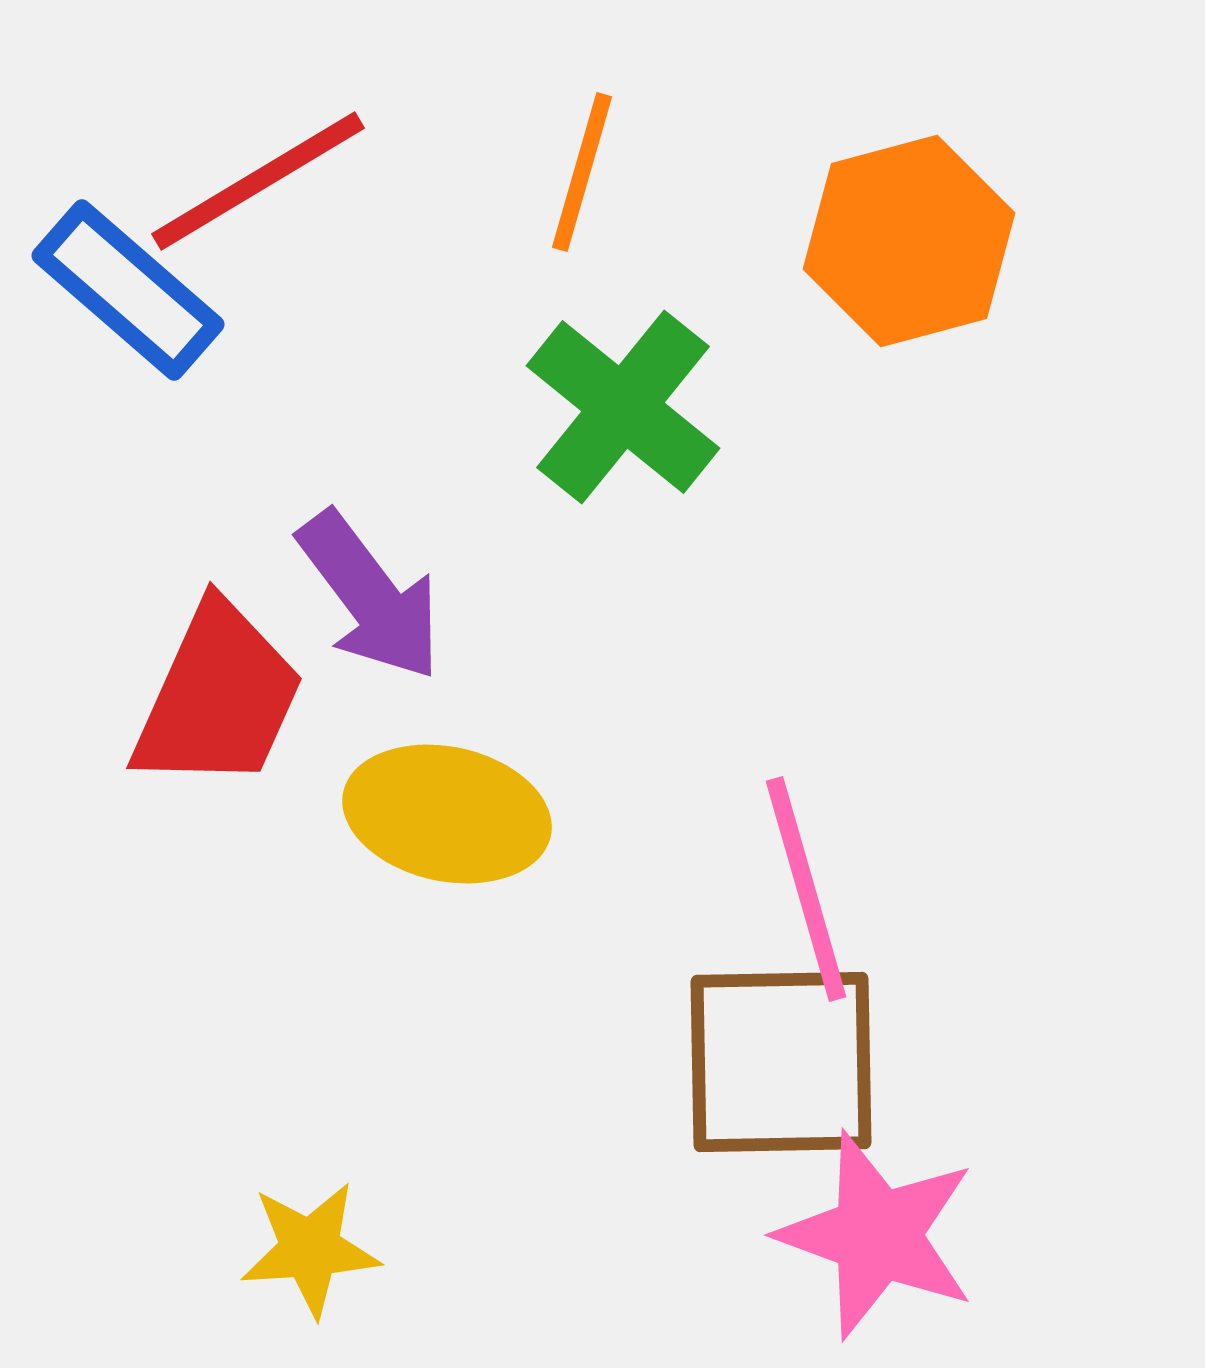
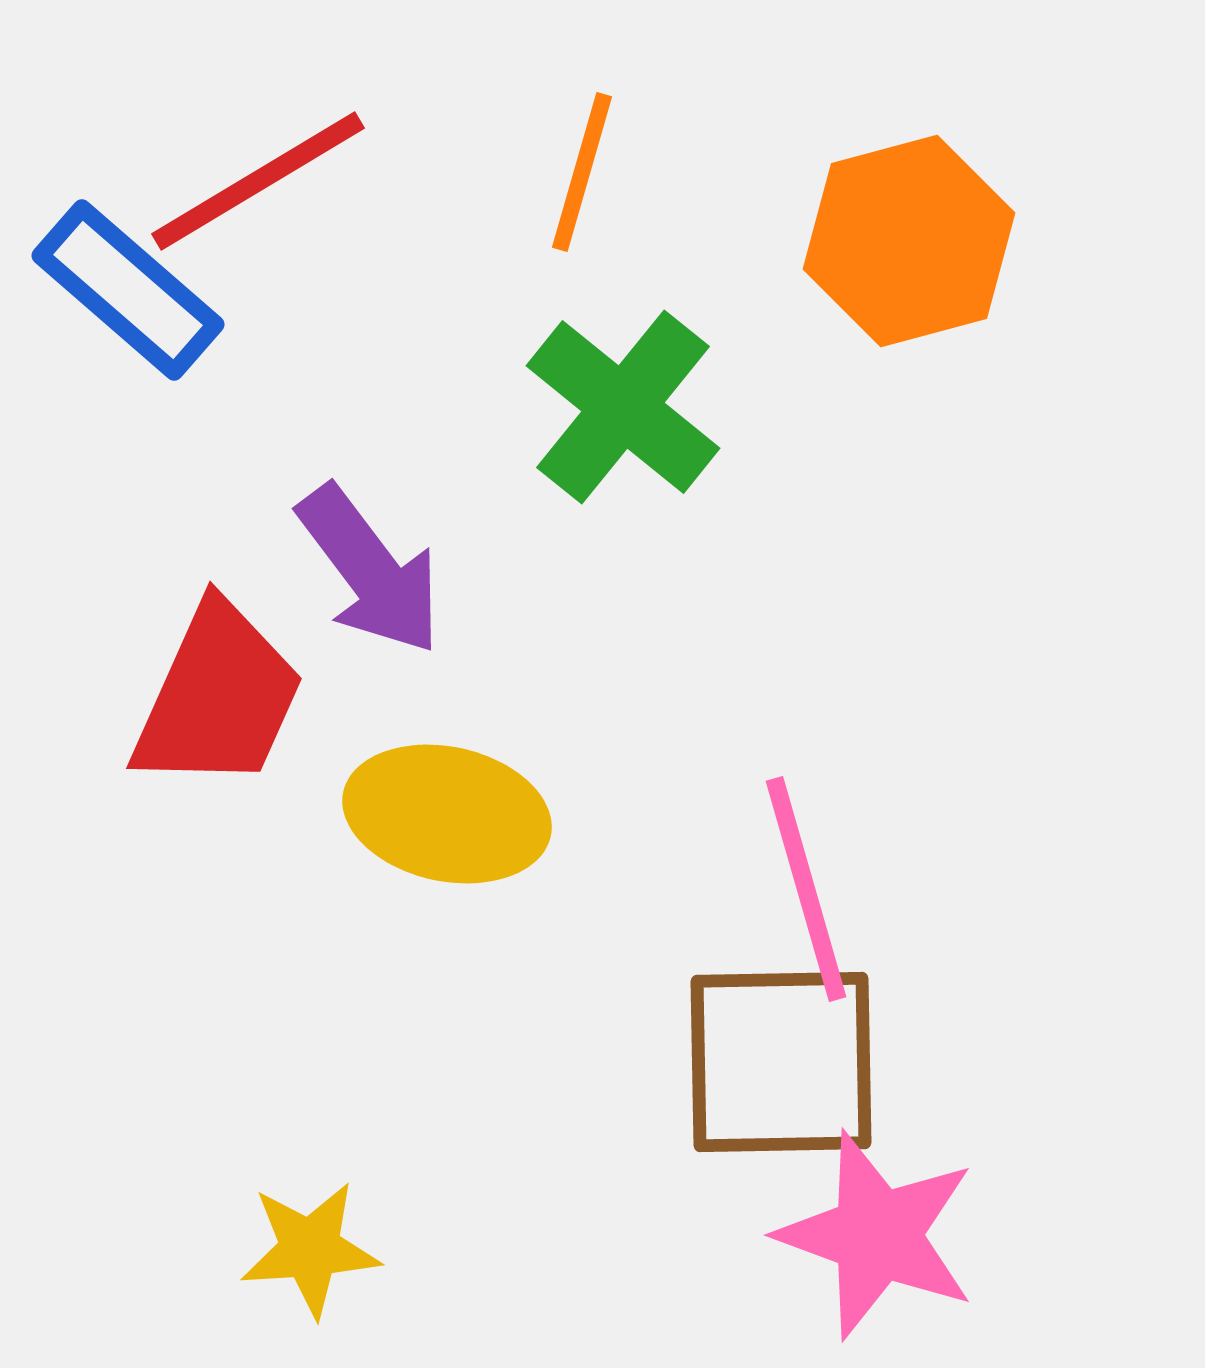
purple arrow: moved 26 px up
